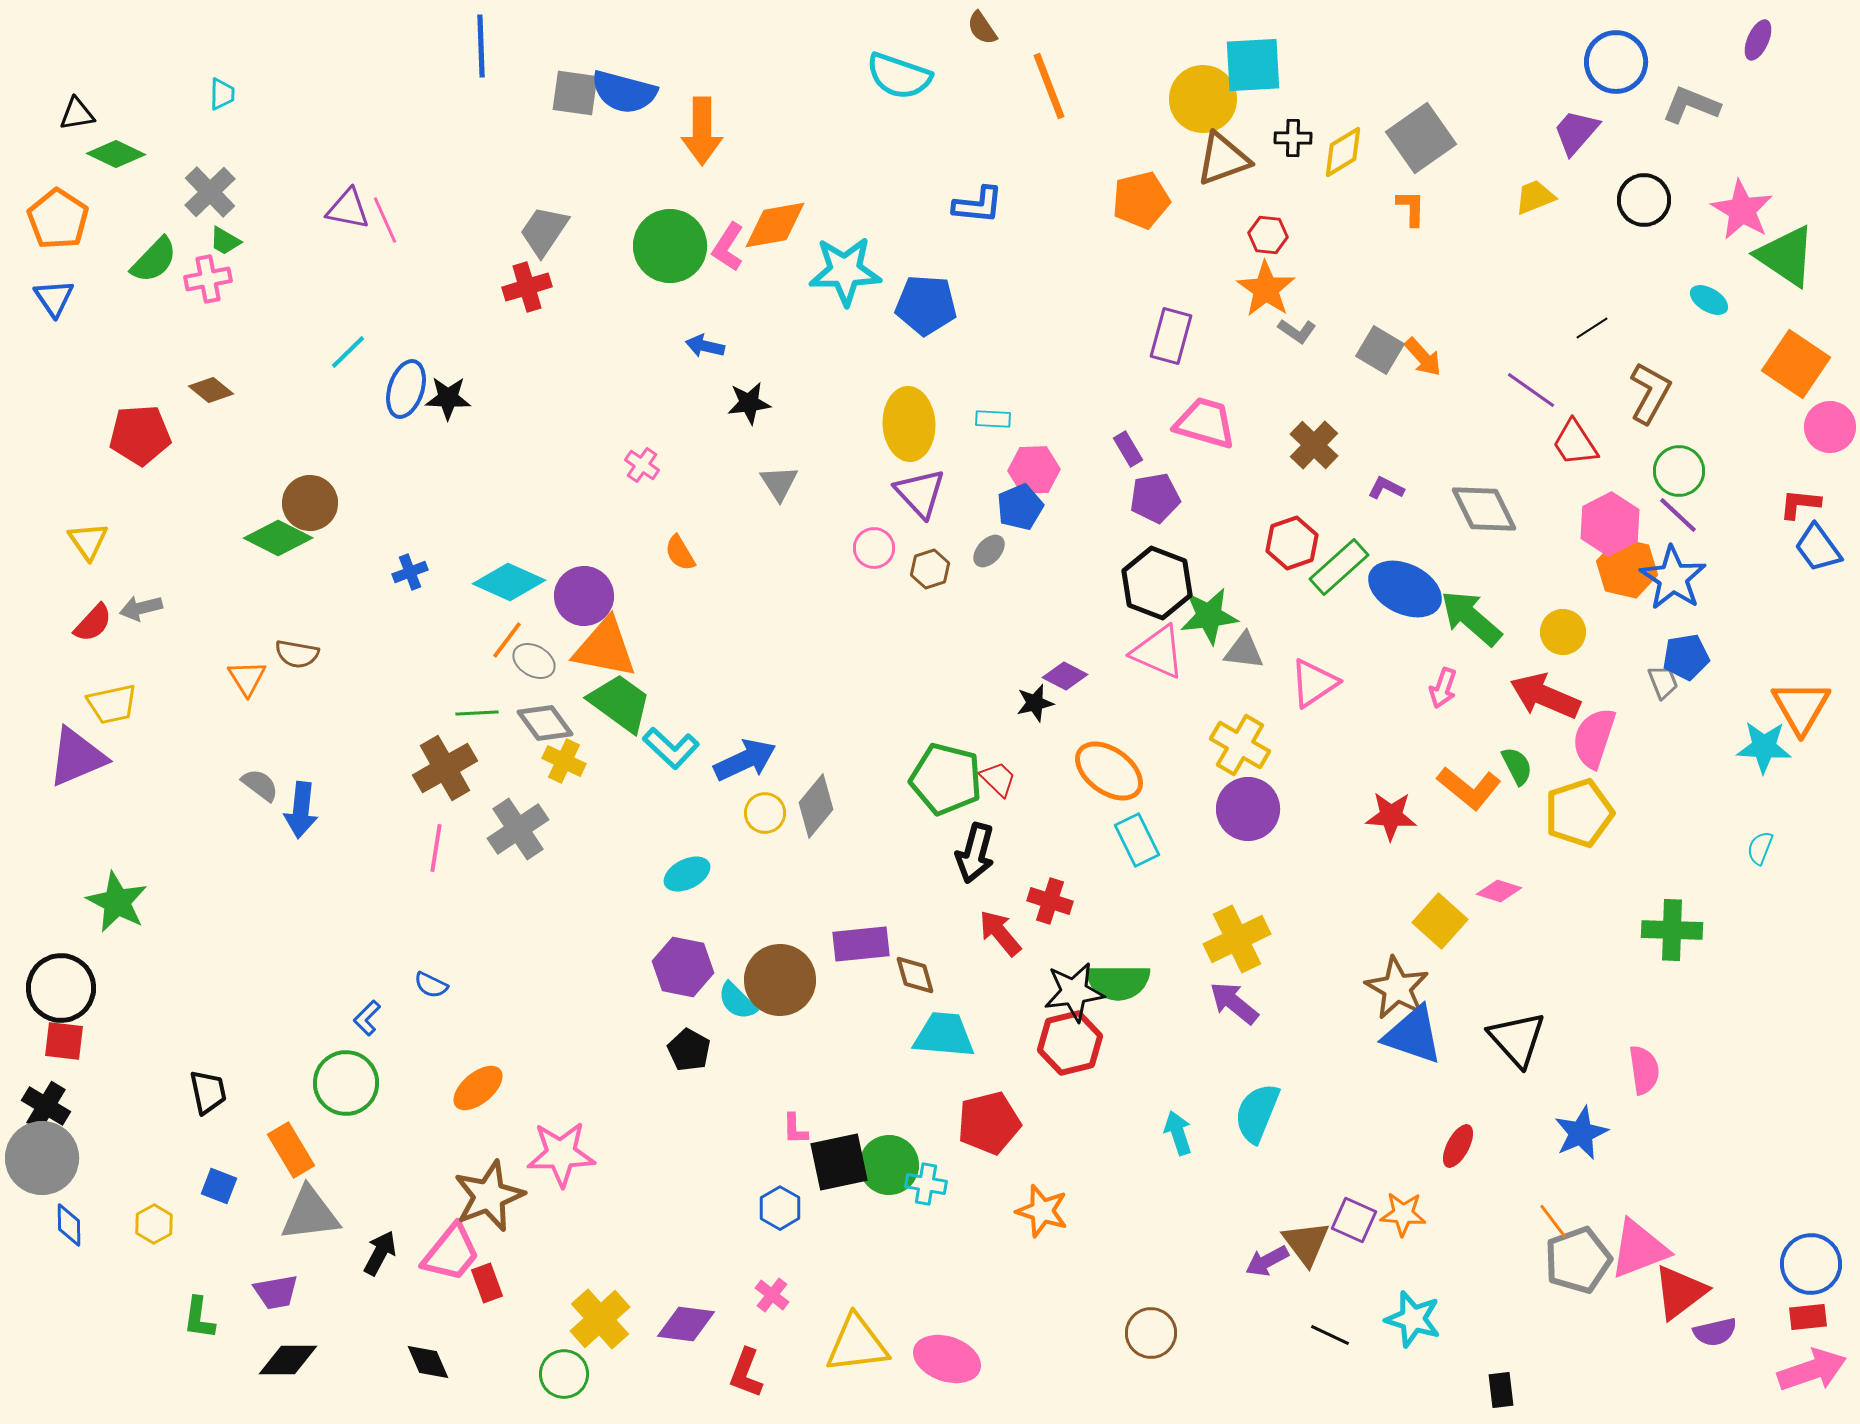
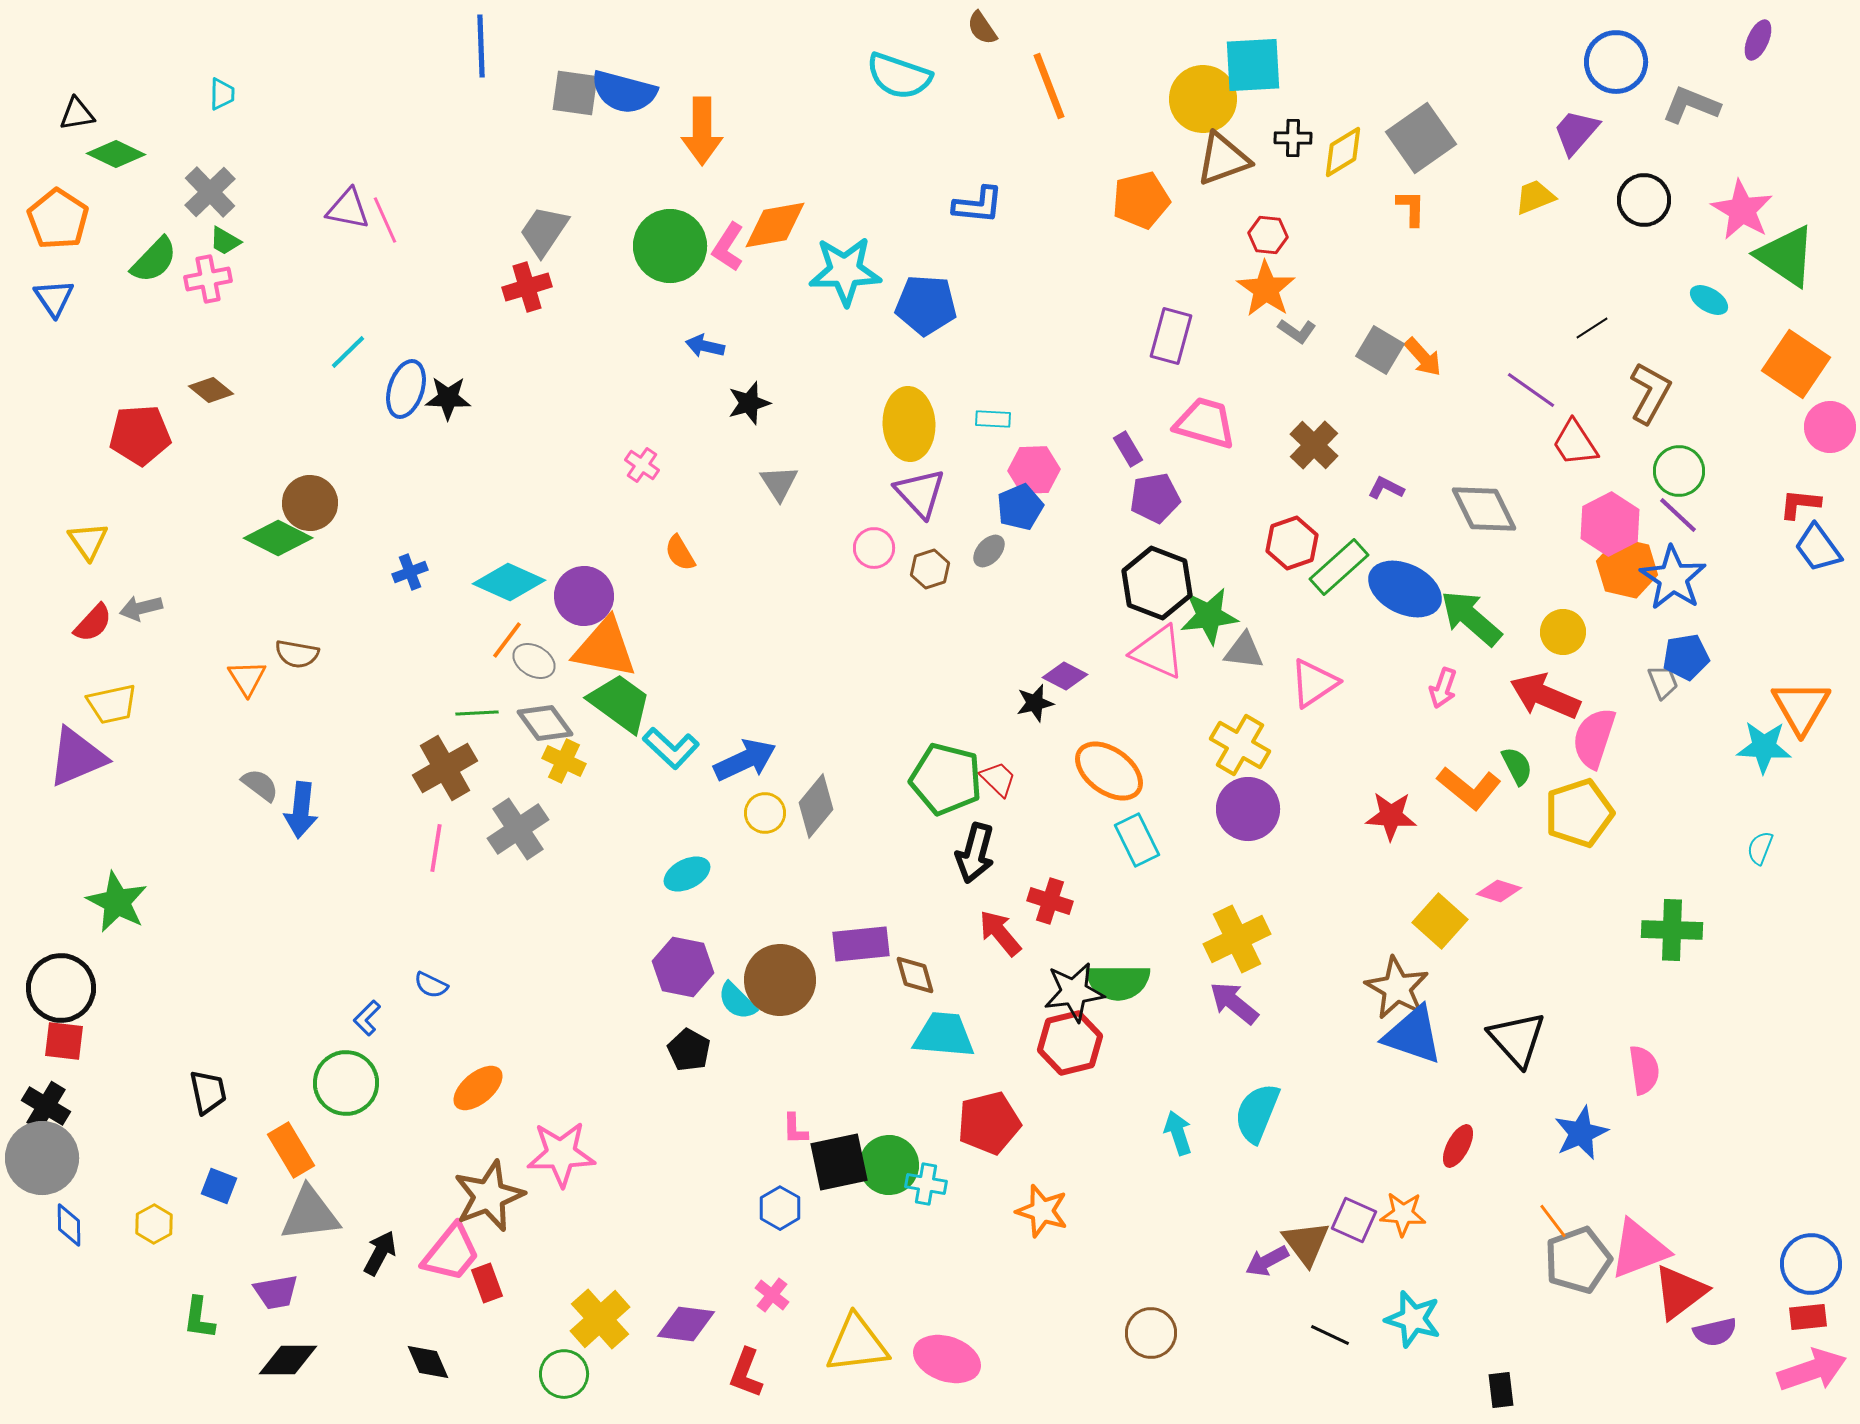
black star at (749, 403): rotated 9 degrees counterclockwise
